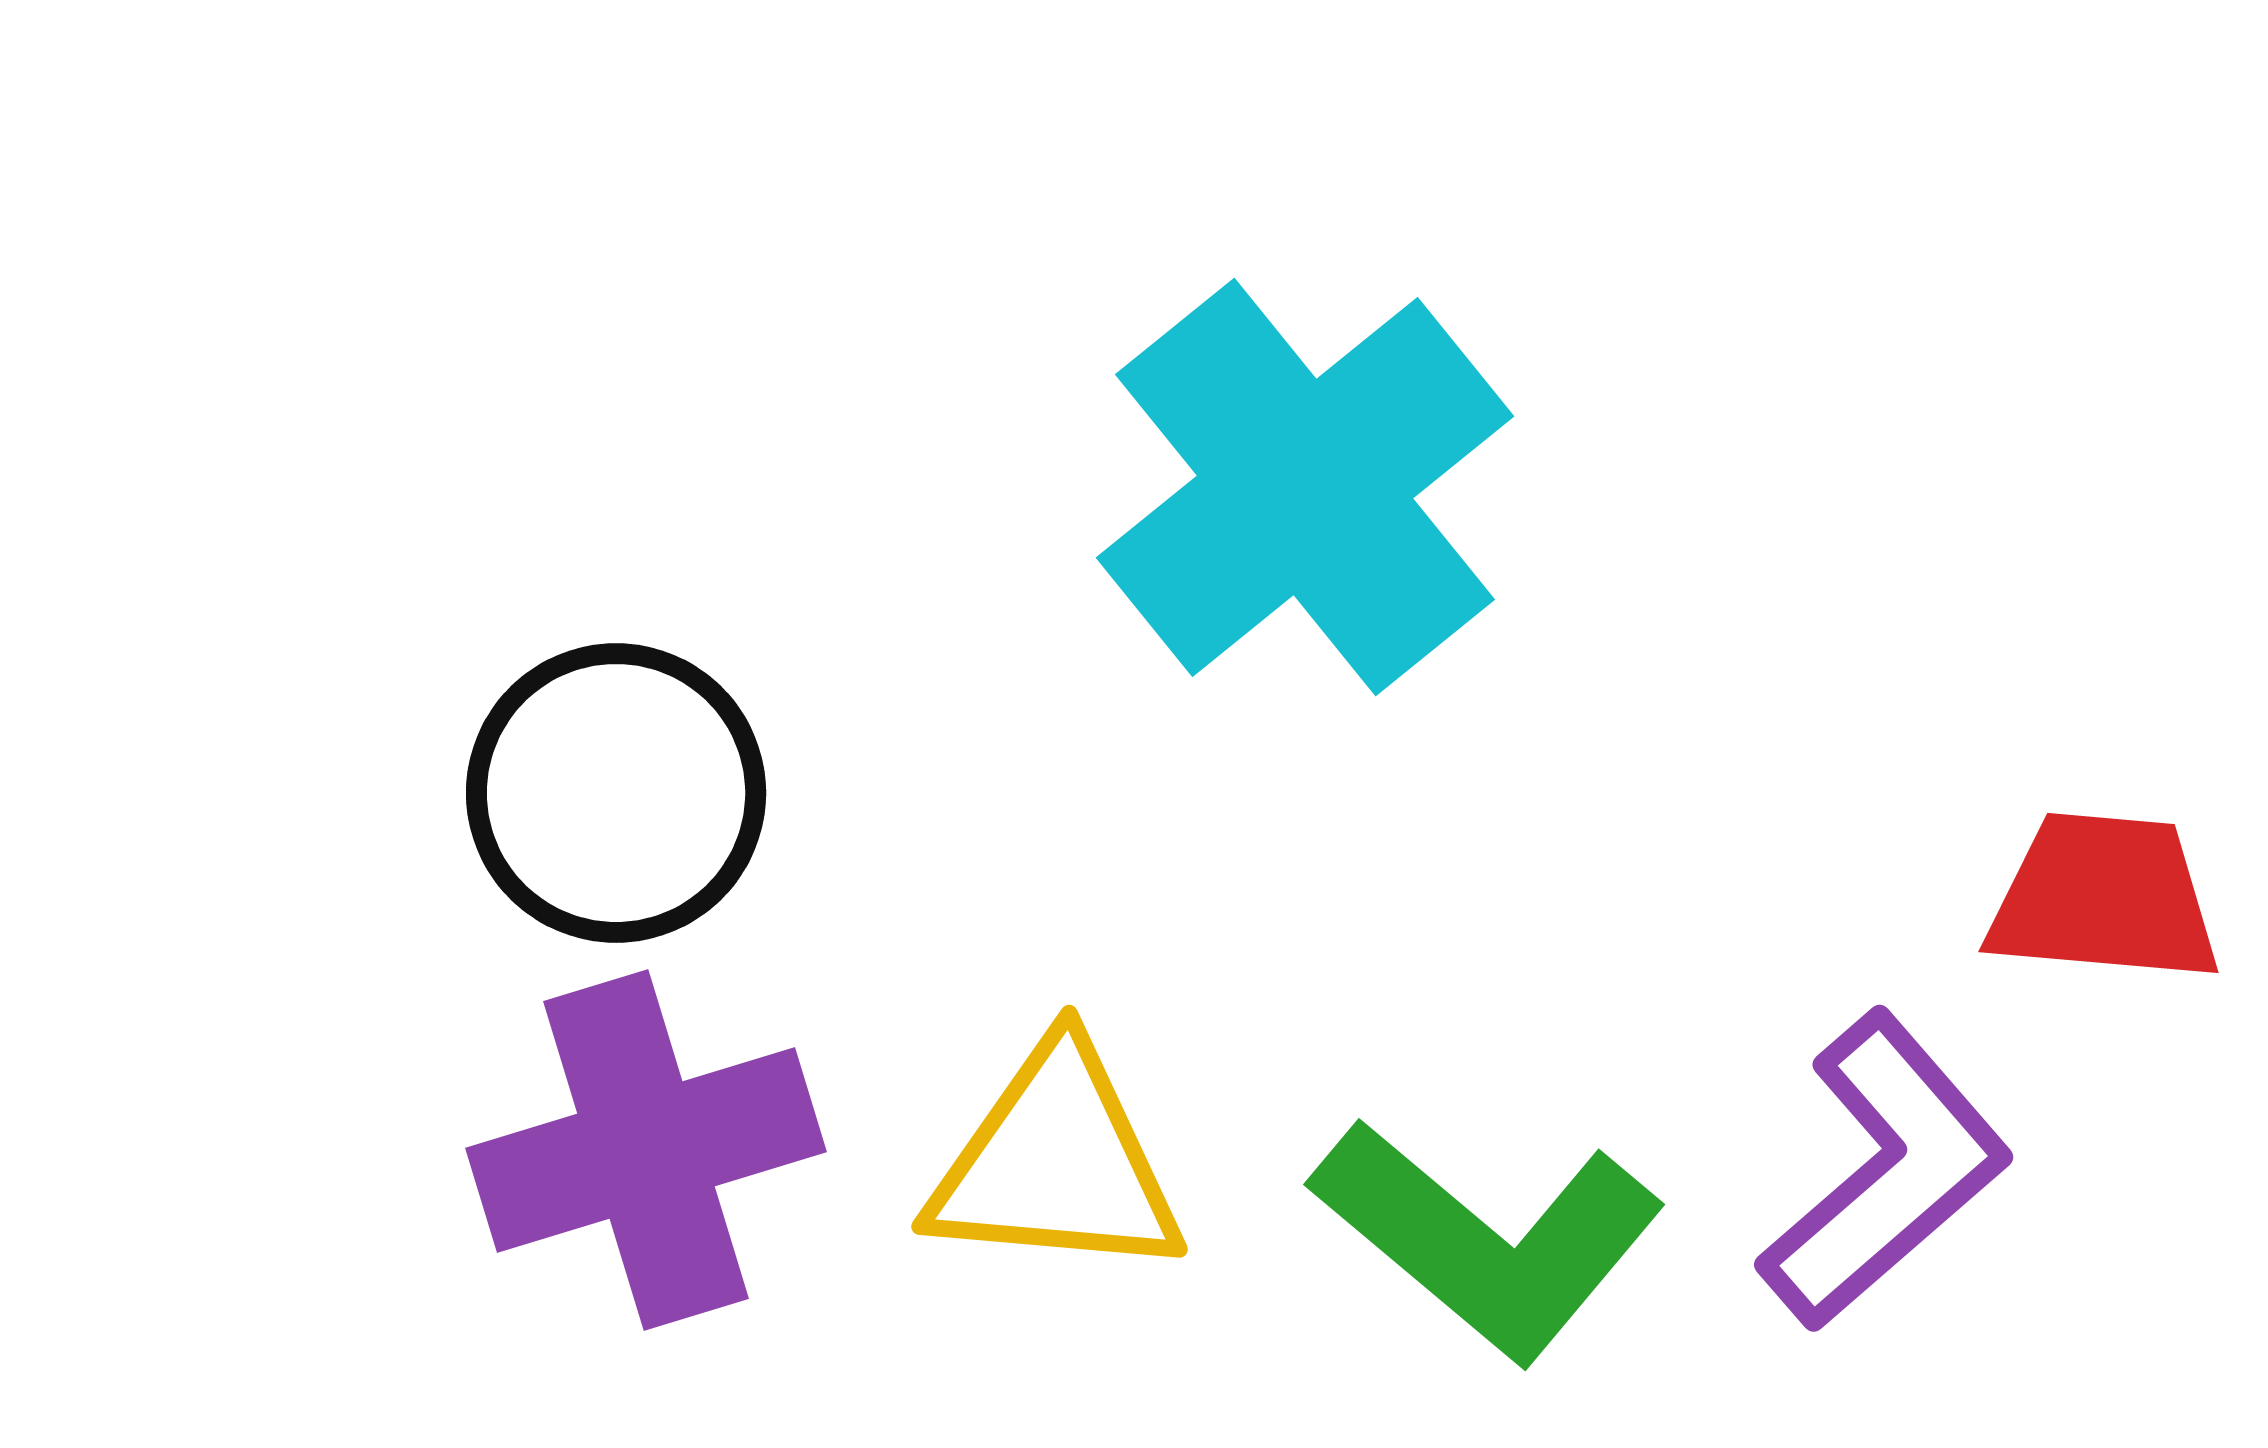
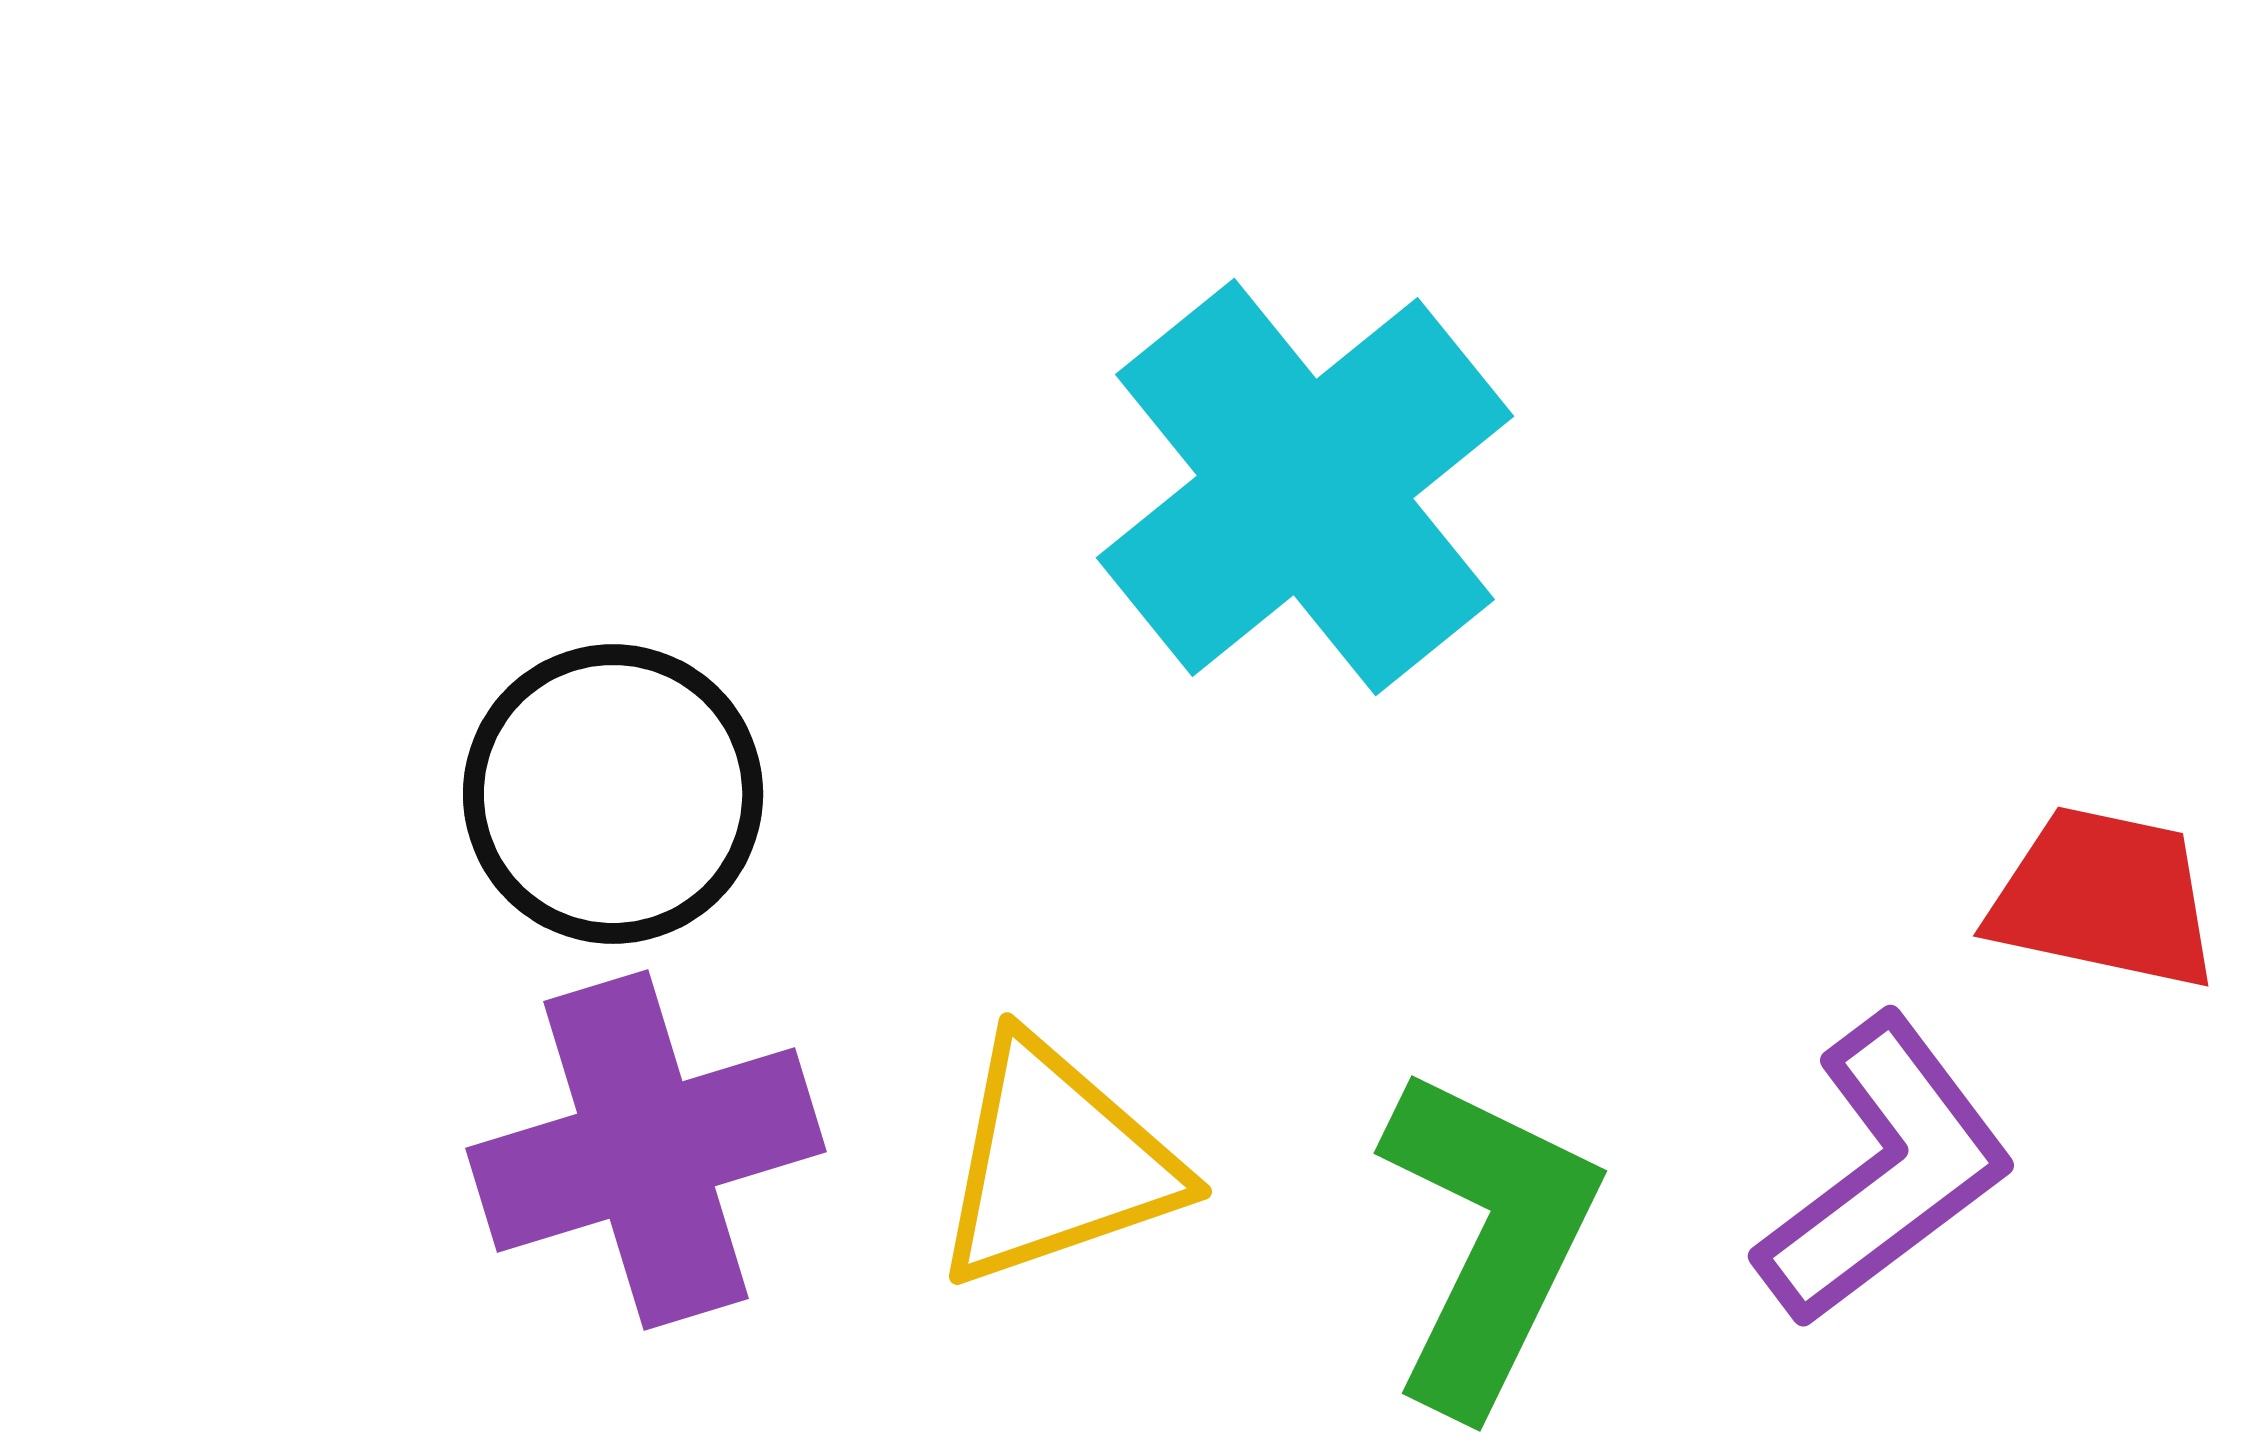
black circle: moved 3 px left, 1 px down
red trapezoid: rotated 7 degrees clockwise
yellow triangle: rotated 24 degrees counterclockwise
purple L-shape: rotated 4 degrees clockwise
green L-shape: rotated 104 degrees counterclockwise
